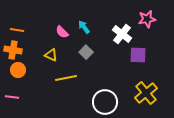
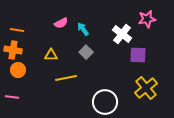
cyan arrow: moved 1 px left, 2 px down
pink semicircle: moved 1 px left, 9 px up; rotated 72 degrees counterclockwise
yellow triangle: rotated 24 degrees counterclockwise
yellow cross: moved 5 px up
